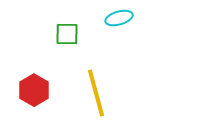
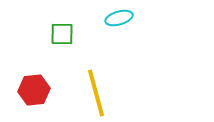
green square: moved 5 px left
red hexagon: rotated 24 degrees clockwise
